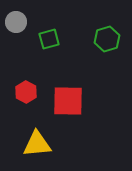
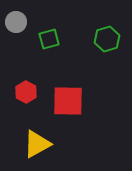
yellow triangle: rotated 24 degrees counterclockwise
